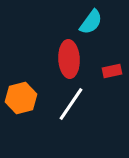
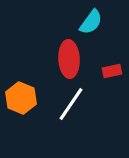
orange hexagon: rotated 24 degrees counterclockwise
